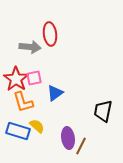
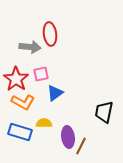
pink square: moved 7 px right, 4 px up
orange L-shape: rotated 45 degrees counterclockwise
black trapezoid: moved 1 px right, 1 px down
yellow semicircle: moved 7 px right, 3 px up; rotated 42 degrees counterclockwise
blue rectangle: moved 2 px right, 1 px down
purple ellipse: moved 1 px up
